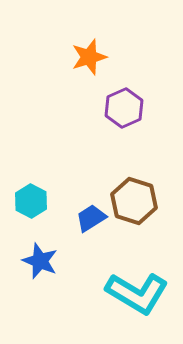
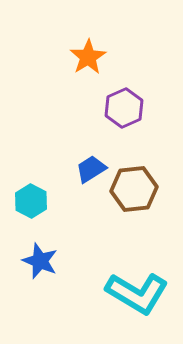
orange star: moved 1 px left; rotated 15 degrees counterclockwise
brown hexagon: moved 12 px up; rotated 24 degrees counterclockwise
blue trapezoid: moved 49 px up
